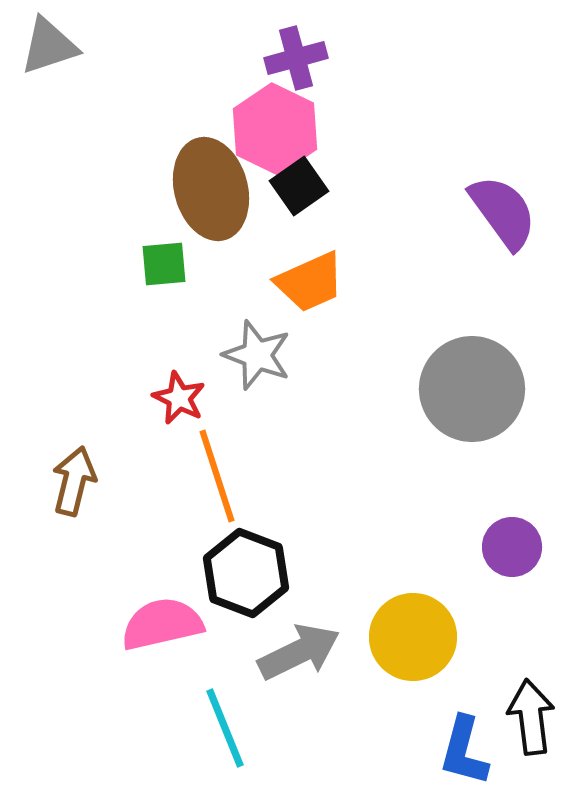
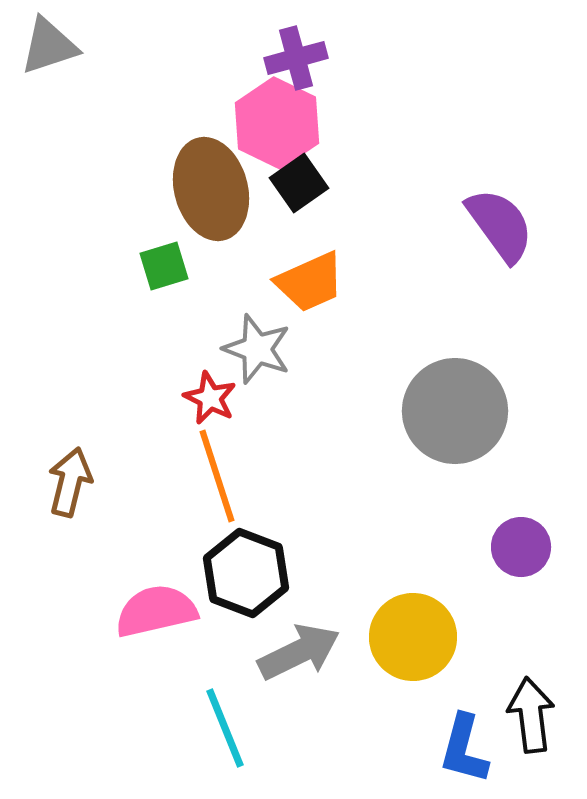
pink hexagon: moved 2 px right, 6 px up
black square: moved 3 px up
purple semicircle: moved 3 px left, 13 px down
green square: moved 2 px down; rotated 12 degrees counterclockwise
gray star: moved 6 px up
gray circle: moved 17 px left, 22 px down
red star: moved 31 px right
brown arrow: moved 4 px left, 1 px down
purple circle: moved 9 px right
pink semicircle: moved 6 px left, 13 px up
black arrow: moved 2 px up
blue L-shape: moved 2 px up
